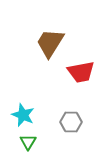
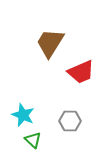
red trapezoid: rotated 12 degrees counterclockwise
gray hexagon: moved 1 px left, 1 px up
green triangle: moved 5 px right, 2 px up; rotated 18 degrees counterclockwise
